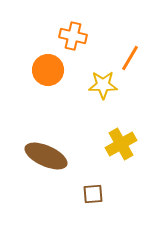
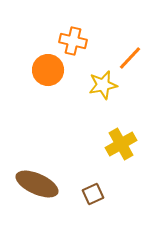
orange cross: moved 5 px down
orange line: rotated 12 degrees clockwise
yellow star: rotated 12 degrees counterclockwise
brown ellipse: moved 9 px left, 28 px down
brown square: rotated 20 degrees counterclockwise
